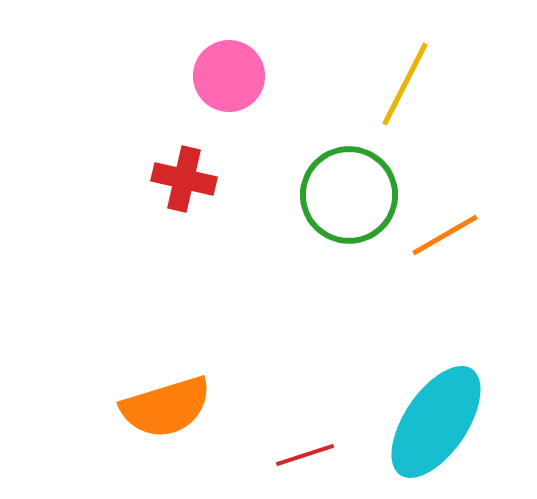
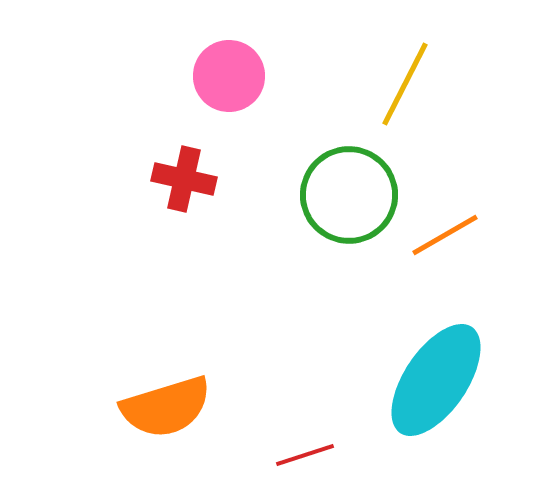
cyan ellipse: moved 42 px up
